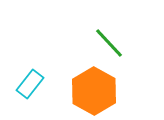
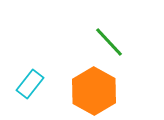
green line: moved 1 px up
